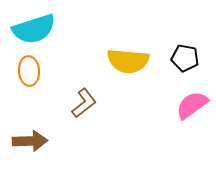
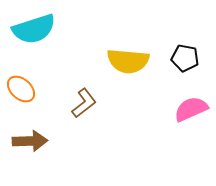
orange ellipse: moved 8 px left, 18 px down; rotated 44 degrees counterclockwise
pink semicircle: moved 1 px left, 4 px down; rotated 12 degrees clockwise
